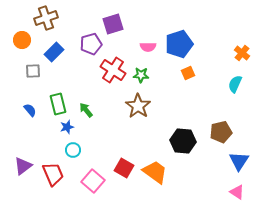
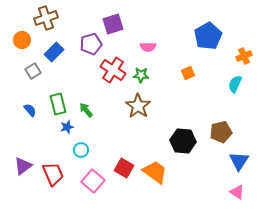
blue pentagon: moved 29 px right, 8 px up; rotated 12 degrees counterclockwise
orange cross: moved 2 px right, 3 px down; rotated 28 degrees clockwise
gray square: rotated 28 degrees counterclockwise
cyan circle: moved 8 px right
